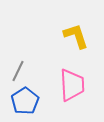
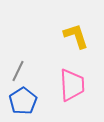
blue pentagon: moved 2 px left
